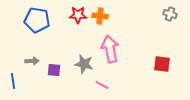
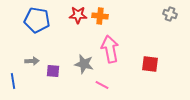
red square: moved 12 px left
purple square: moved 1 px left, 1 px down
